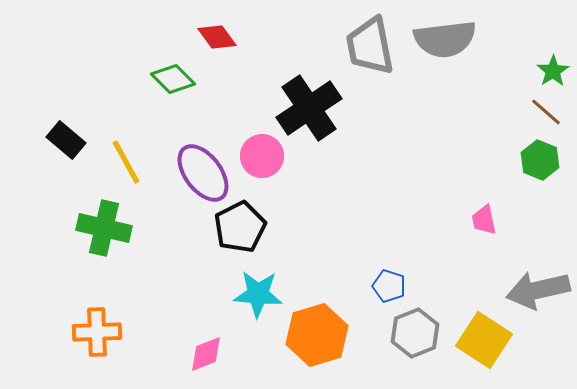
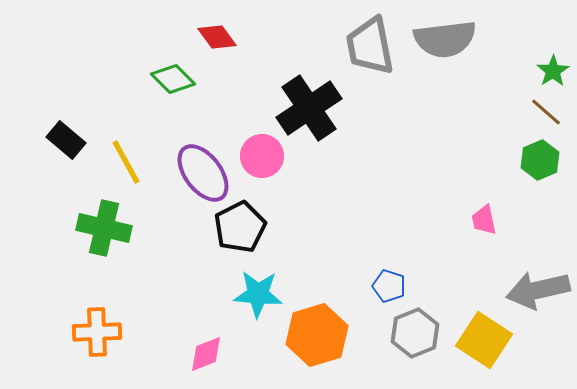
green hexagon: rotated 15 degrees clockwise
